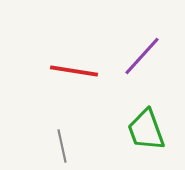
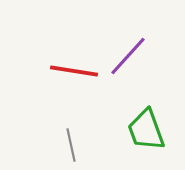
purple line: moved 14 px left
gray line: moved 9 px right, 1 px up
